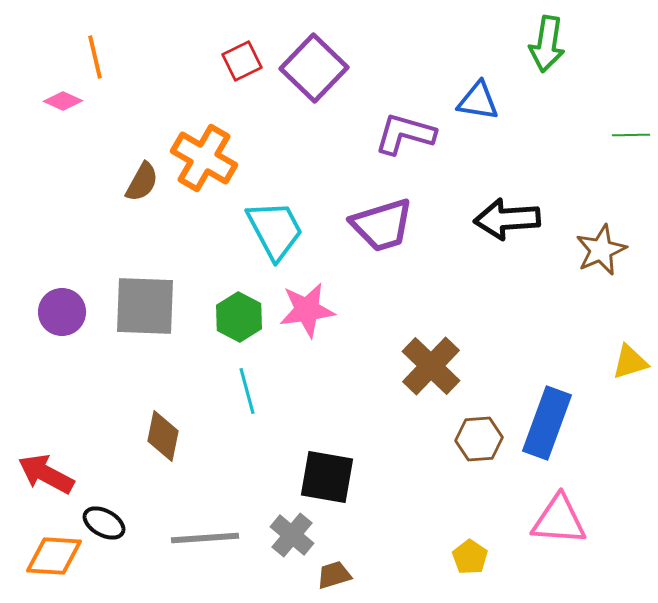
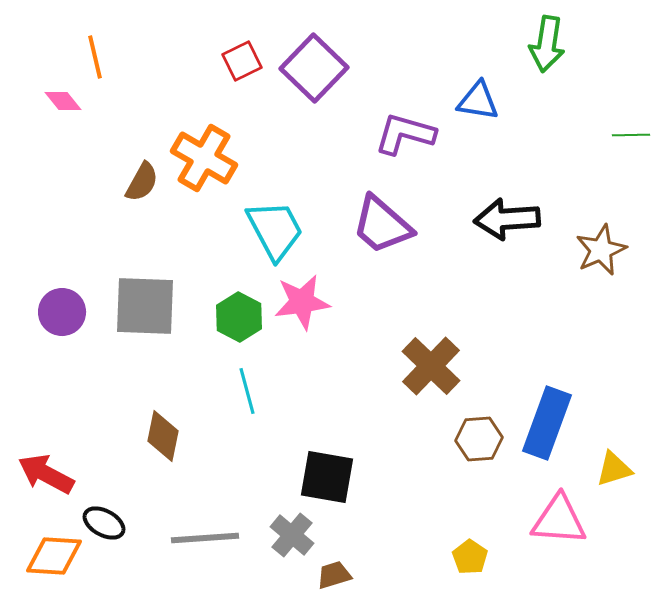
pink diamond: rotated 27 degrees clockwise
purple trapezoid: rotated 58 degrees clockwise
pink star: moved 5 px left, 8 px up
yellow triangle: moved 16 px left, 107 px down
